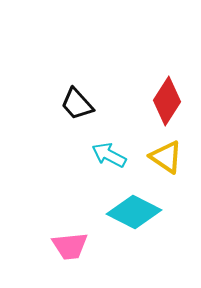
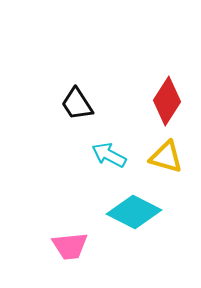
black trapezoid: rotated 9 degrees clockwise
yellow triangle: rotated 18 degrees counterclockwise
